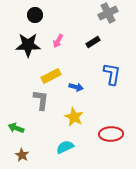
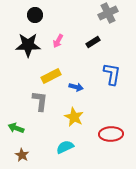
gray L-shape: moved 1 px left, 1 px down
